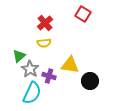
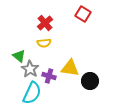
green triangle: rotated 40 degrees counterclockwise
yellow triangle: moved 3 px down
